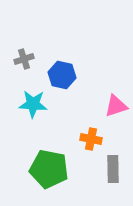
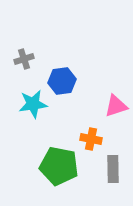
blue hexagon: moved 6 px down; rotated 20 degrees counterclockwise
cyan star: rotated 12 degrees counterclockwise
green pentagon: moved 10 px right, 3 px up
